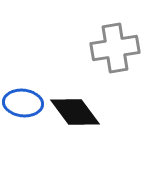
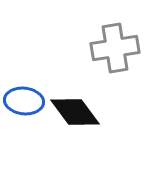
blue ellipse: moved 1 px right, 2 px up
